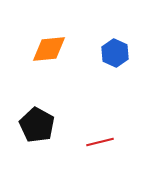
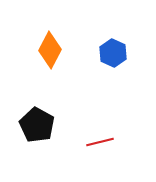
orange diamond: moved 1 px right, 1 px down; rotated 57 degrees counterclockwise
blue hexagon: moved 2 px left
